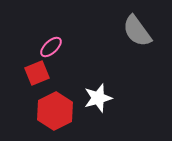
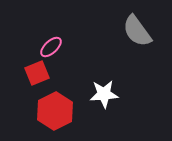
white star: moved 6 px right, 4 px up; rotated 12 degrees clockwise
